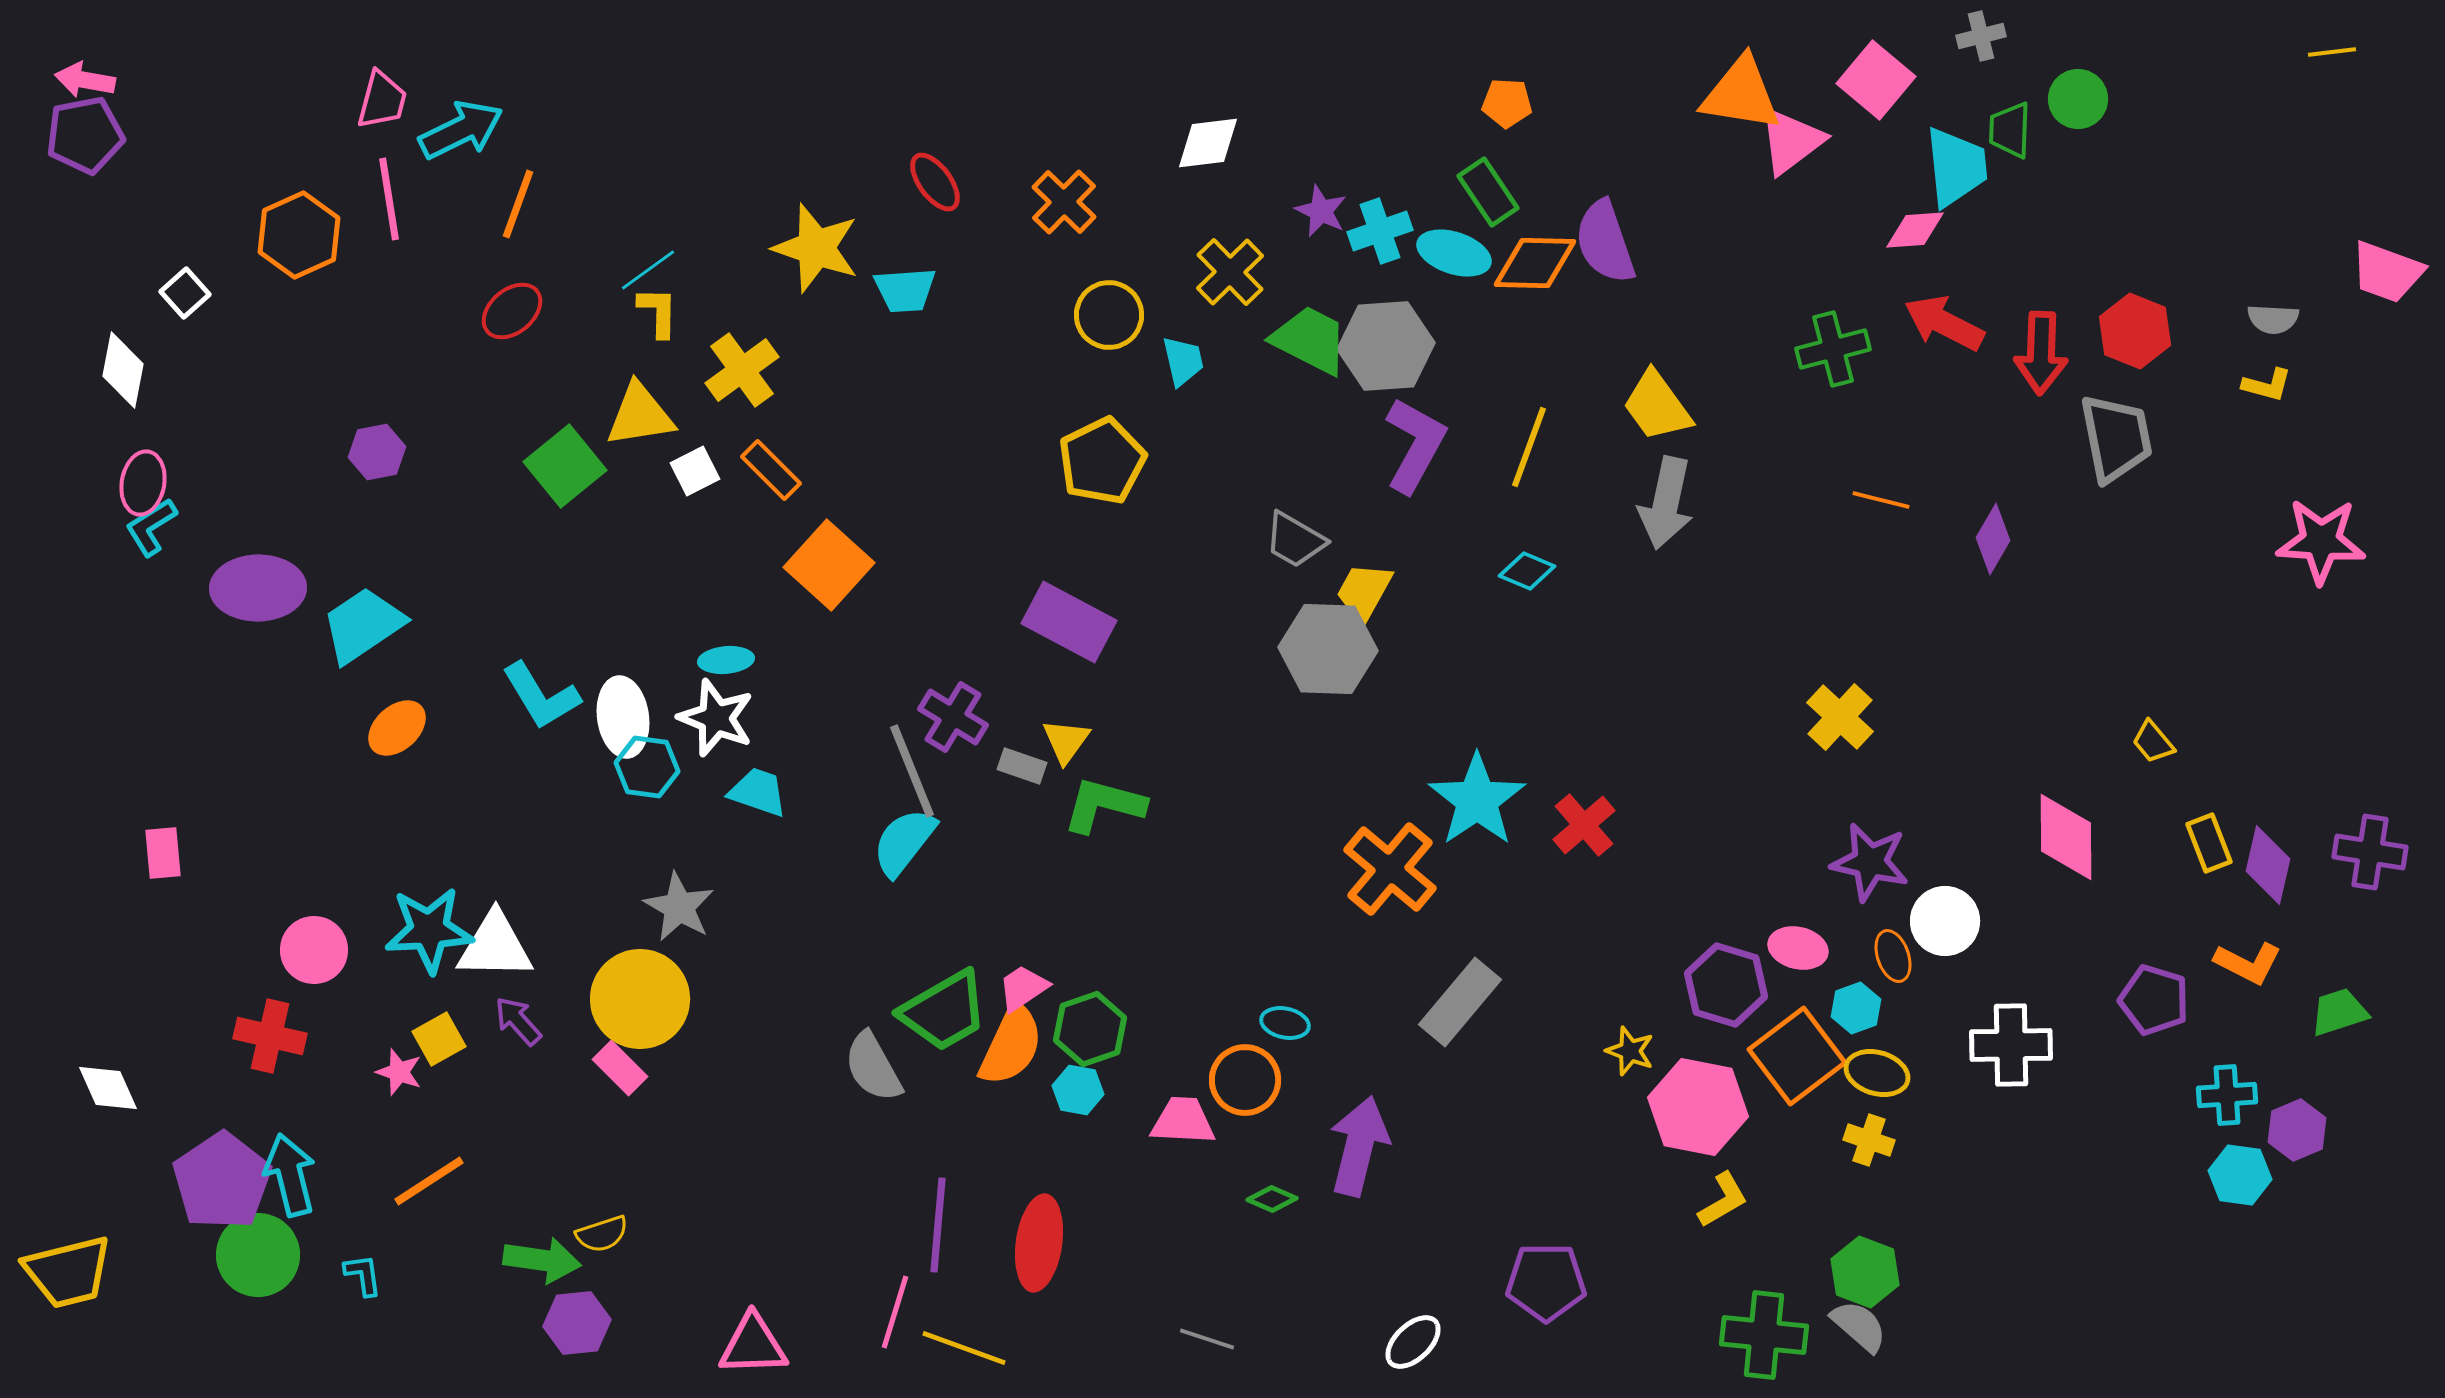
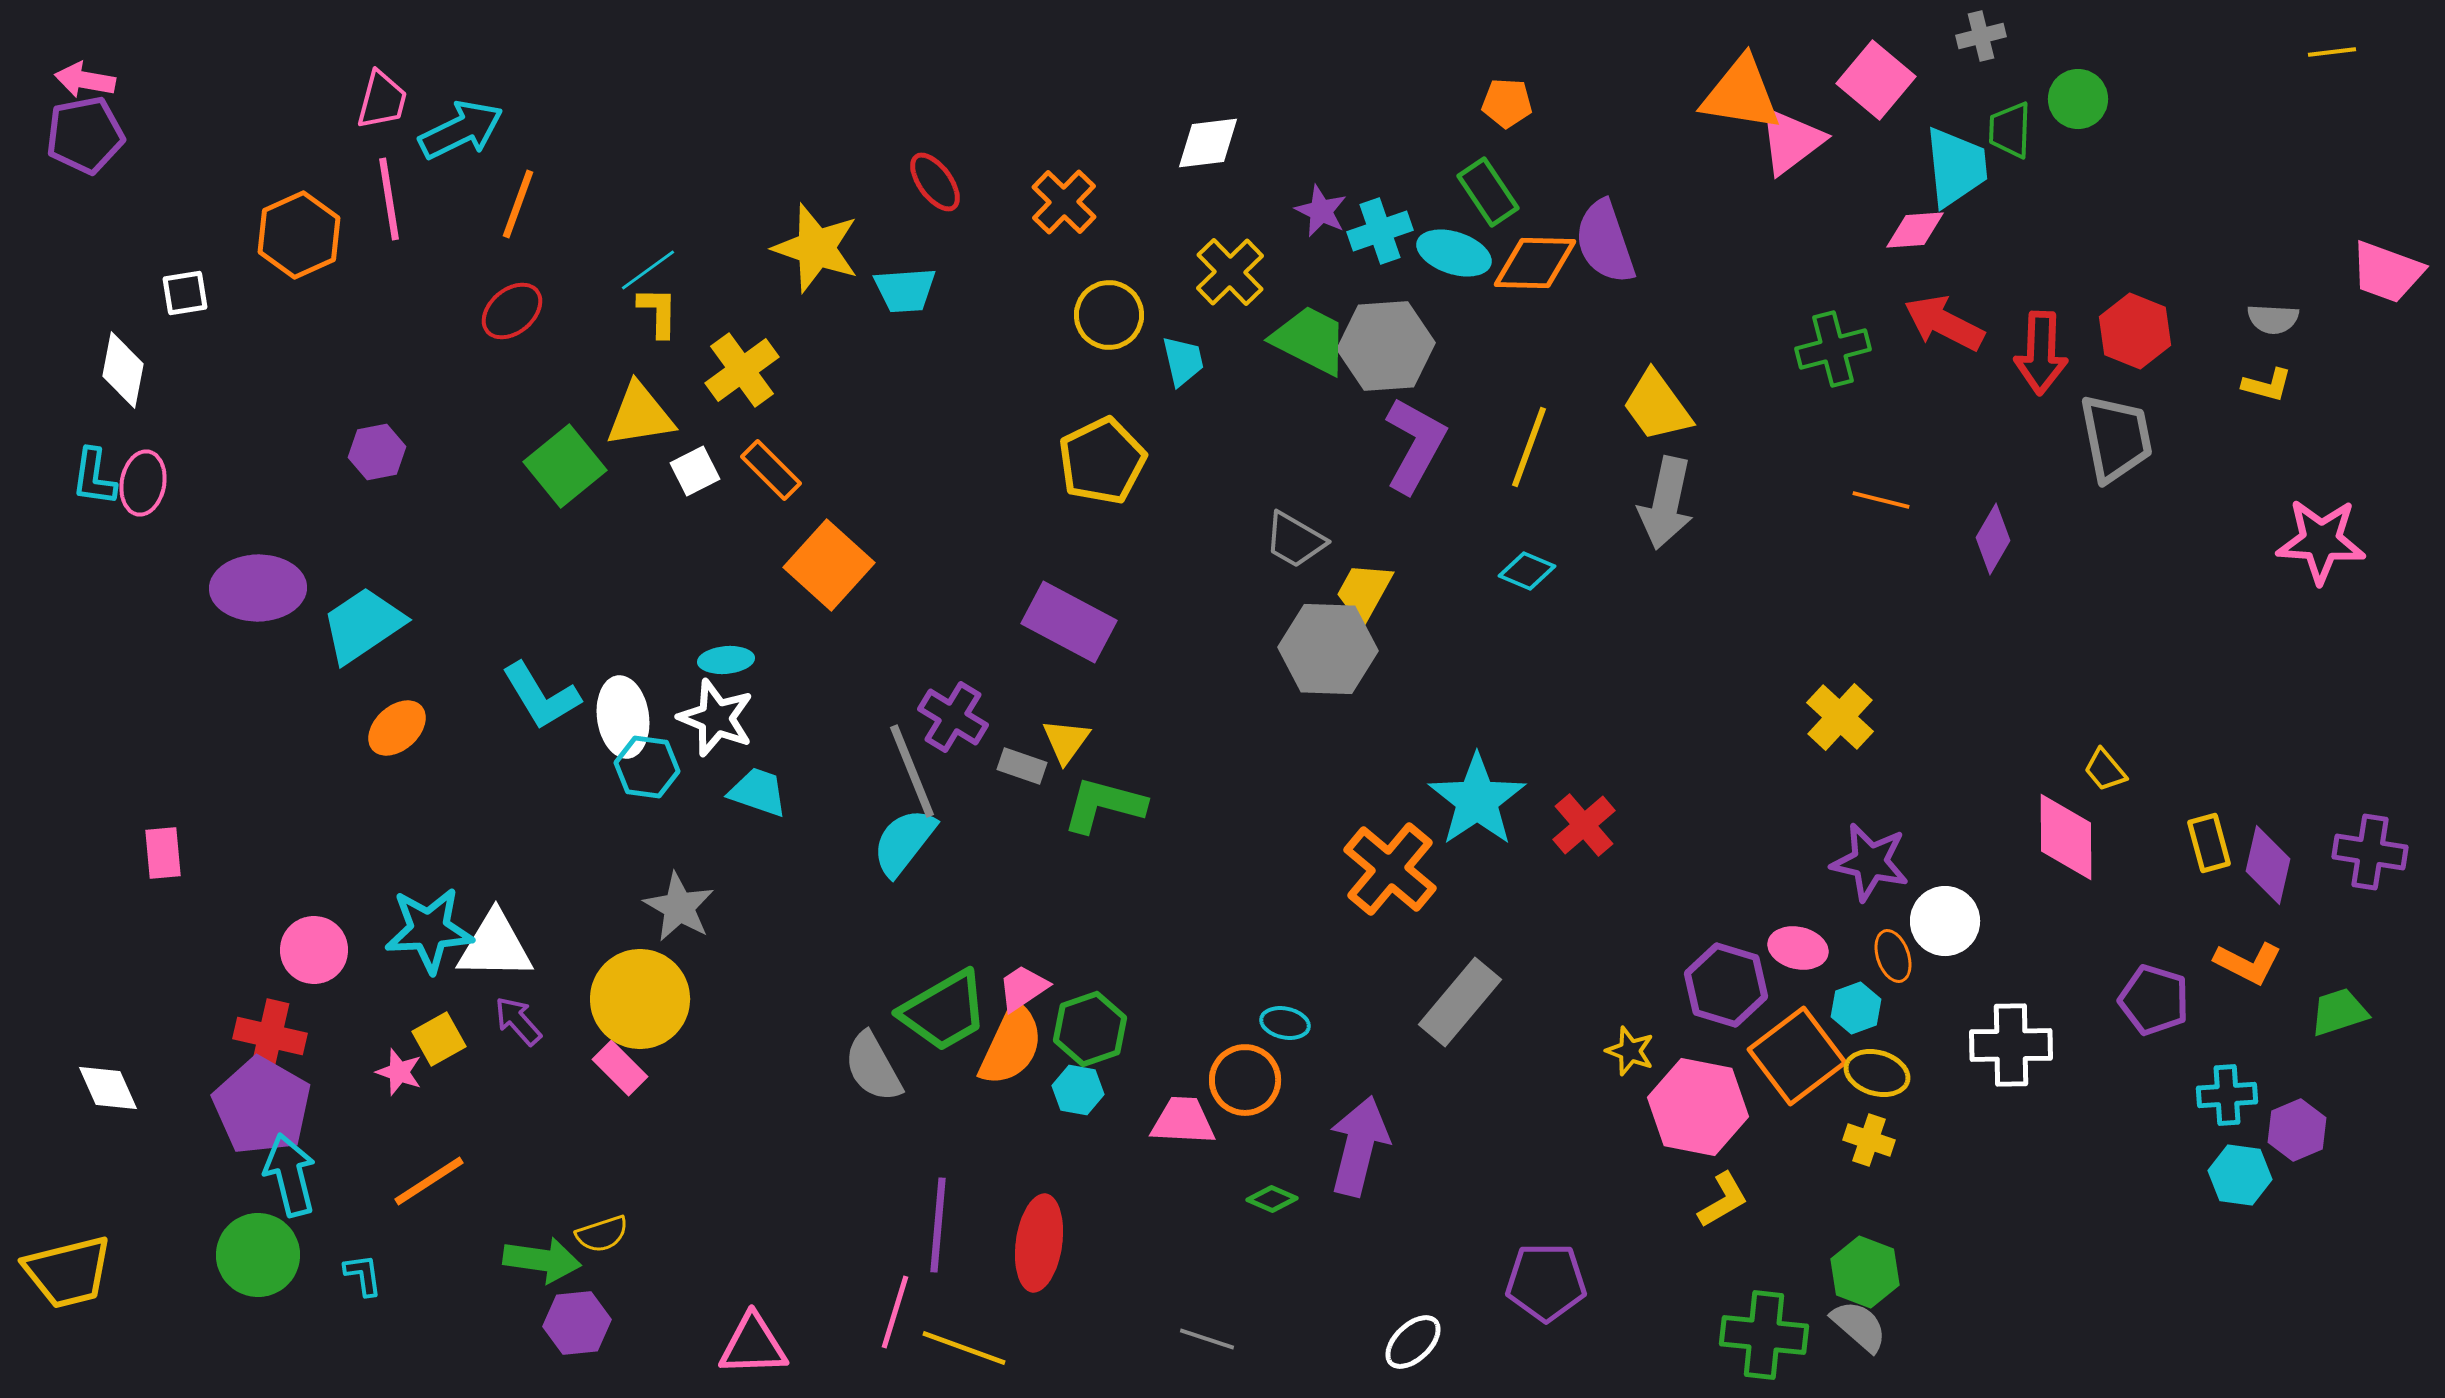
white square at (185, 293): rotated 33 degrees clockwise
cyan L-shape at (151, 527): moved 57 px left, 50 px up; rotated 50 degrees counterclockwise
yellow trapezoid at (2153, 742): moved 48 px left, 28 px down
yellow rectangle at (2209, 843): rotated 6 degrees clockwise
purple pentagon at (222, 1181): moved 40 px right, 75 px up; rotated 8 degrees counterclockwise
